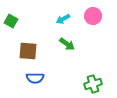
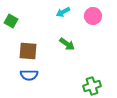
cyan arrow: moved 7 px up
blue semicircle: moved 6 px left, 3 px up
green cross: moved 1 px left, 2 px down
